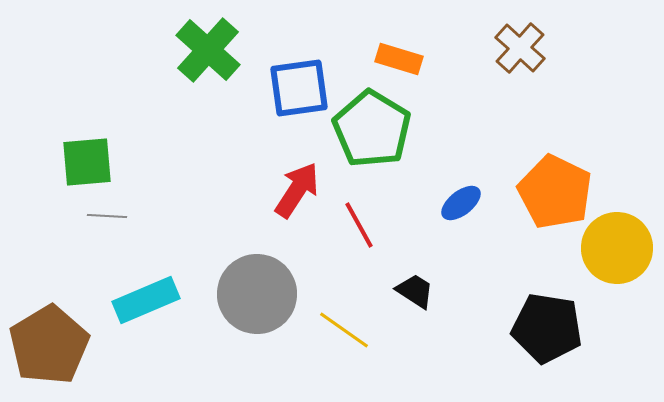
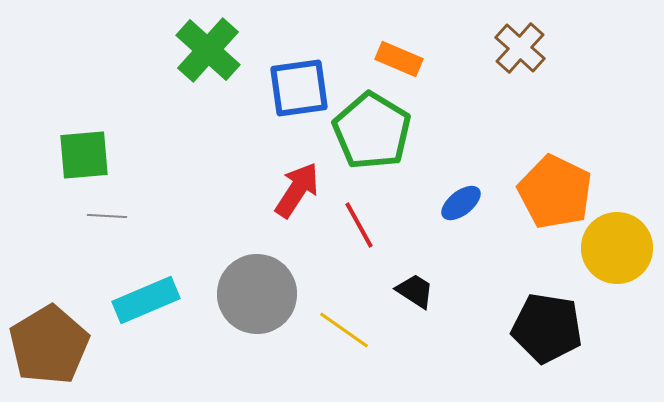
orange rectangle: rotated 6 degrees clockwise
green pentagon: moved 2 px down
green square: moved 3 px left, 7 px up
